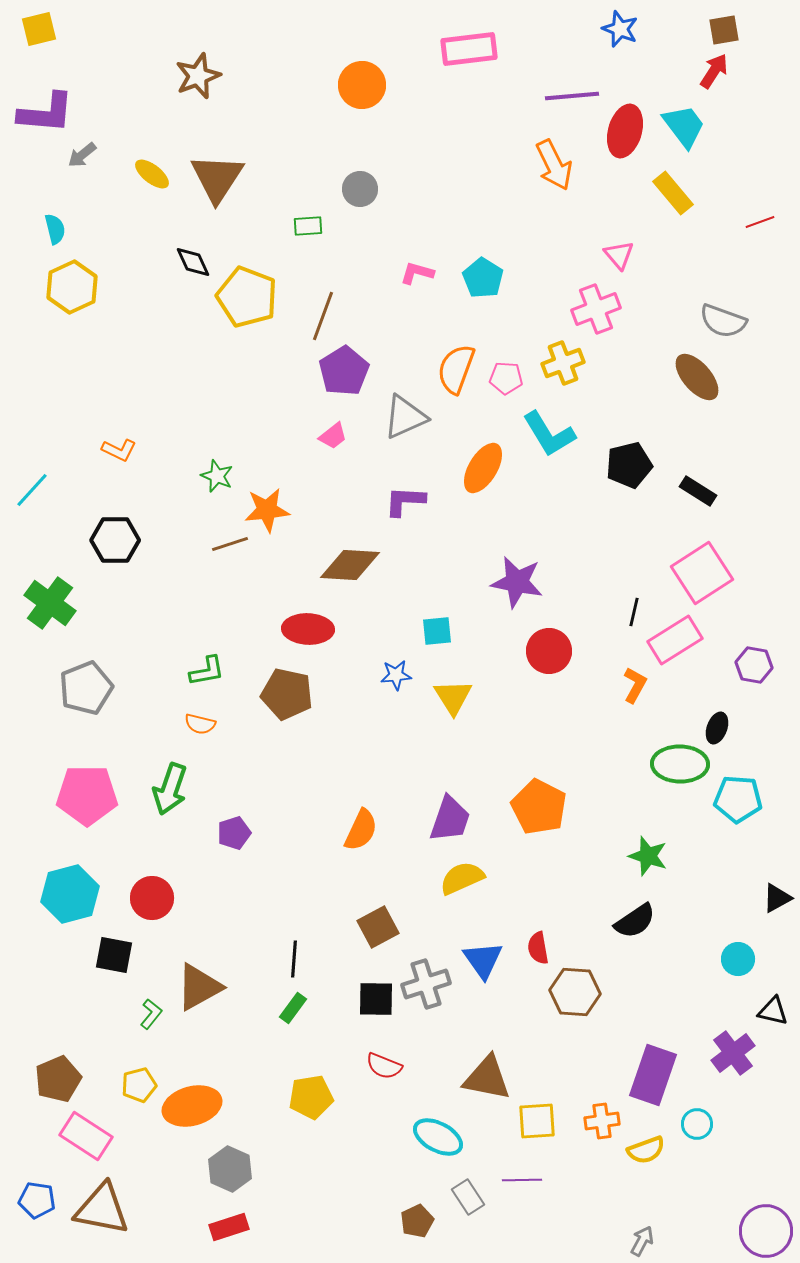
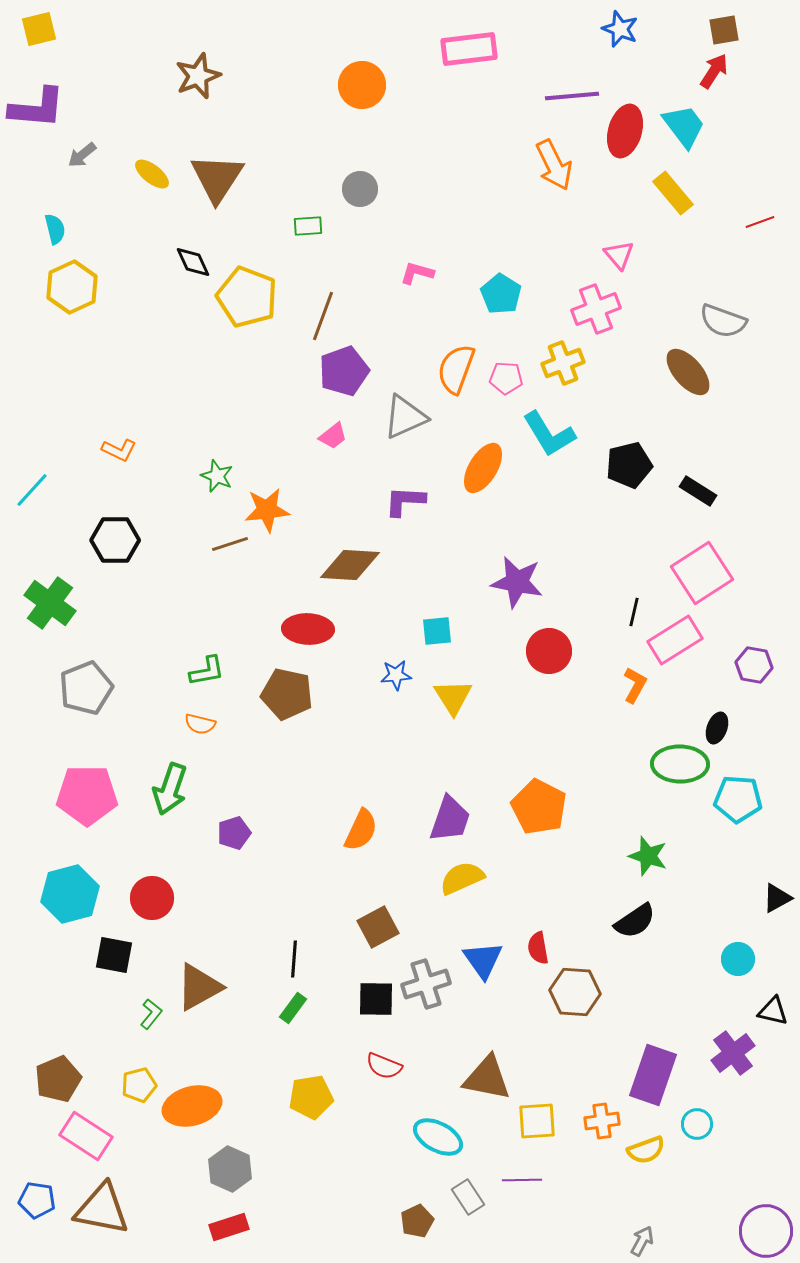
purple L-shape at (46, 113): moved 9 px left, 5 px up
cyan pentagon at (483, 278): moved 18 px right, 16 px down
purple pentagon at (344, 371): rotated 12 degrees clockwise
brown ellipse at (697, 377): moved 9 px left, 5 px up
